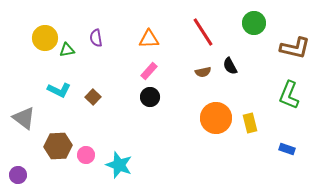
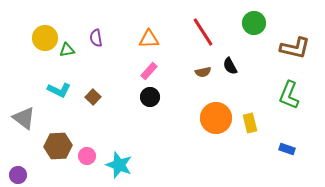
pink circle: moved 1 px right, 1 px down
